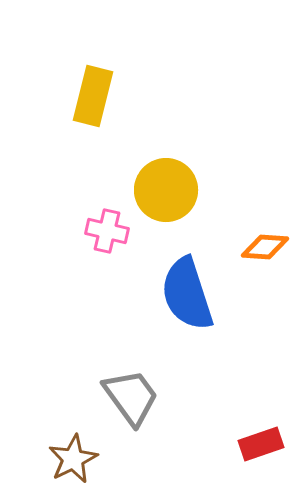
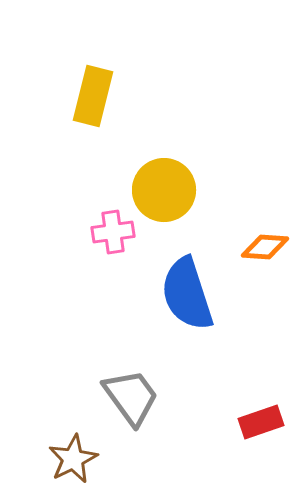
yellow circle: moved 2 px left
pink cross: moved 6 px right, 1 px down; rotated 21 degrees counterclockwise
red rectangle: moved 22 px up
